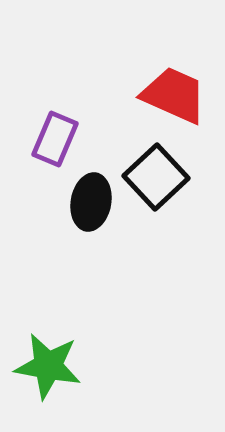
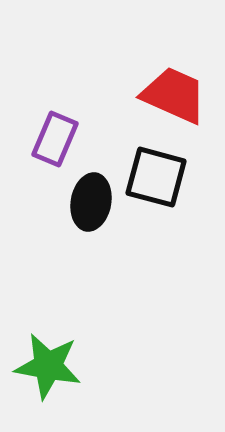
black square: rotated 32 degrees counterclockwise
